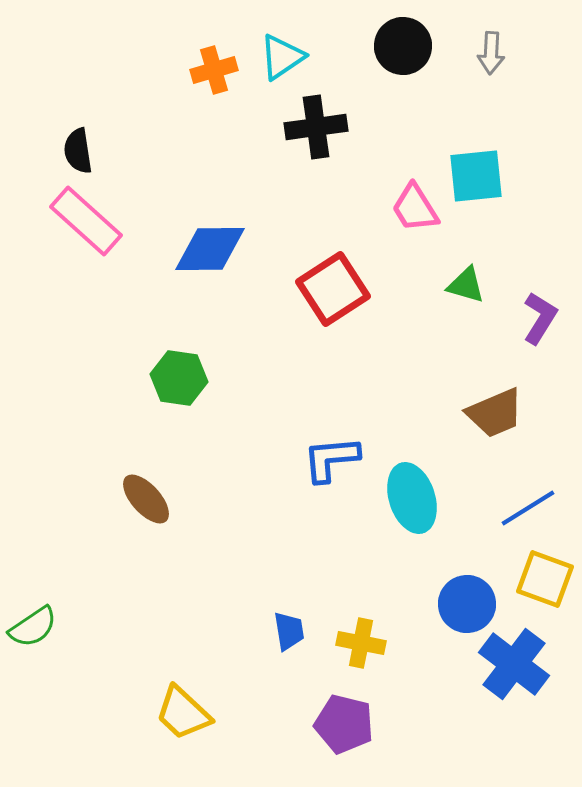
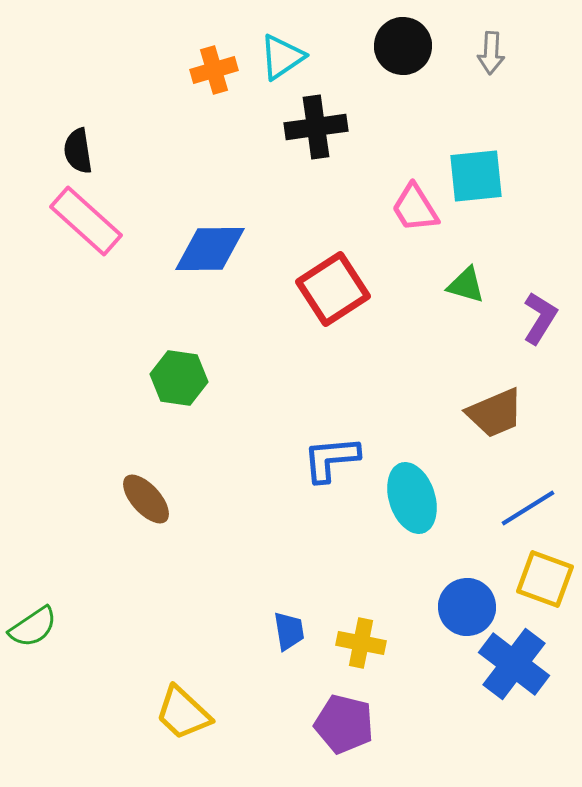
blue circle: moved 3 px down
